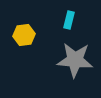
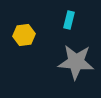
gray star: moved 1 px right, 2 px down
